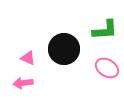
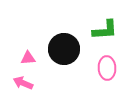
pink triangle: rotated 28 degrees counterclockwise
pink ellipse: rotated 55 degrees clockwise
pink arrow: rotated 30 degrees clockwise
